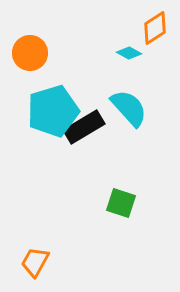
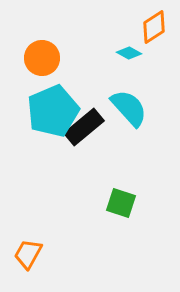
orange diamond: moved 1 px left, 1 px up
orange circle: moved 12 px right, 5 px down
cyan pentagon: rotated 6 degrees counterclockwise
black rectangle: rotated 9 degrees counterclockwise
orange trapezoid: moved 7 px left, 8 px up
